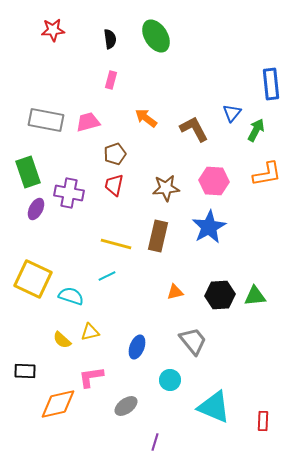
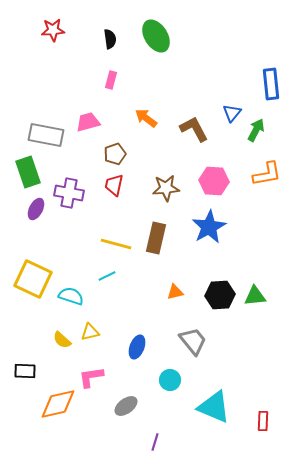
gray rectangle: moved 15 px down
brown rectangle: moved 2 px left, 2 px down
